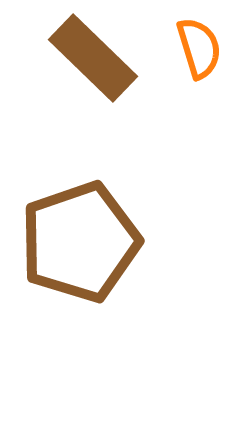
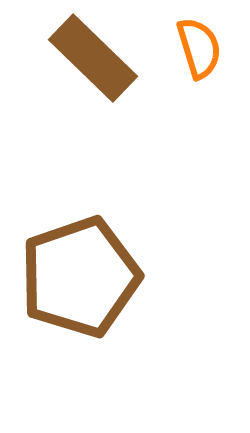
brown pentagon: moved 35 px down
